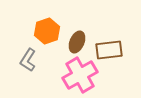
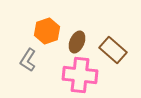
brown rectangle: moved 4 px right; rotated 48 degrees clockwise
pink cross: rotated 36 degrees clockwise
